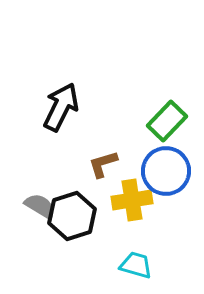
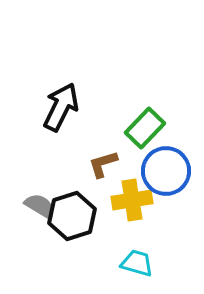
green rectangle: moved 22 px left, 7 px down
cyan trapezoid: moved 1 px right, 2 px up
